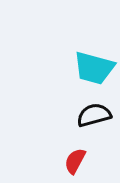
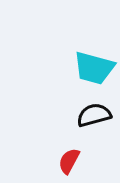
red semicircle: moved 6 px left
